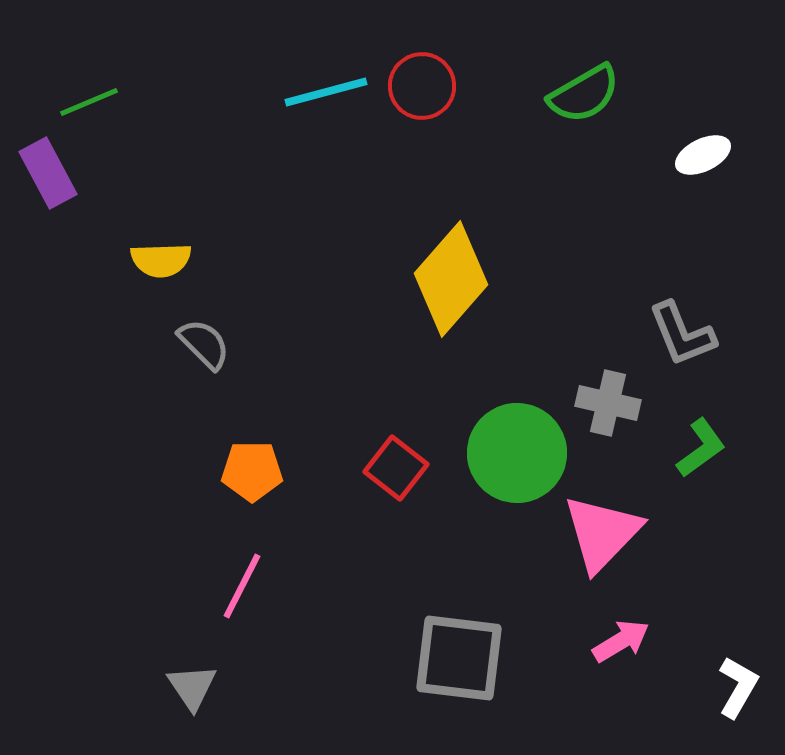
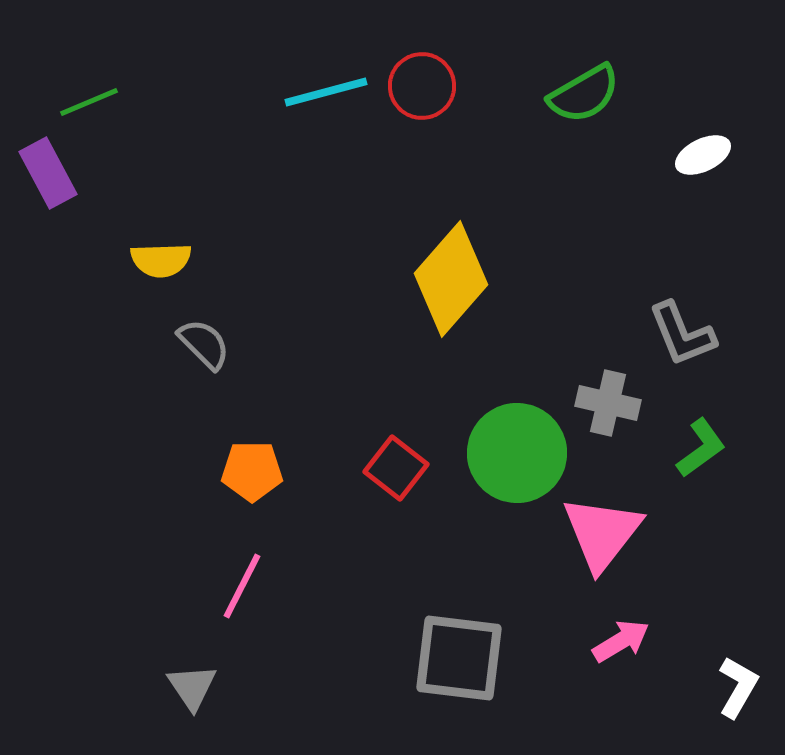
pink triangle: rotated 6 degrees counterclockwise
